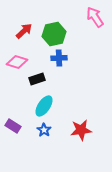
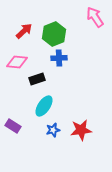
green hexagon: rotated 10 degrees counterclockwise
pink diamond: rotated 10 degrees counterclockwise
blue star: moved 9 px right; rotated 24 degrees clockwise
